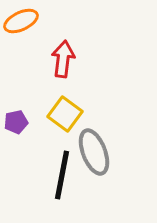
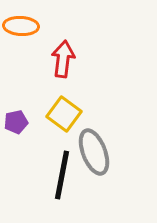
orange ellipse: moved 5 px down; rotated 28 degrees clockwise
yellow square: moved 1 px left
